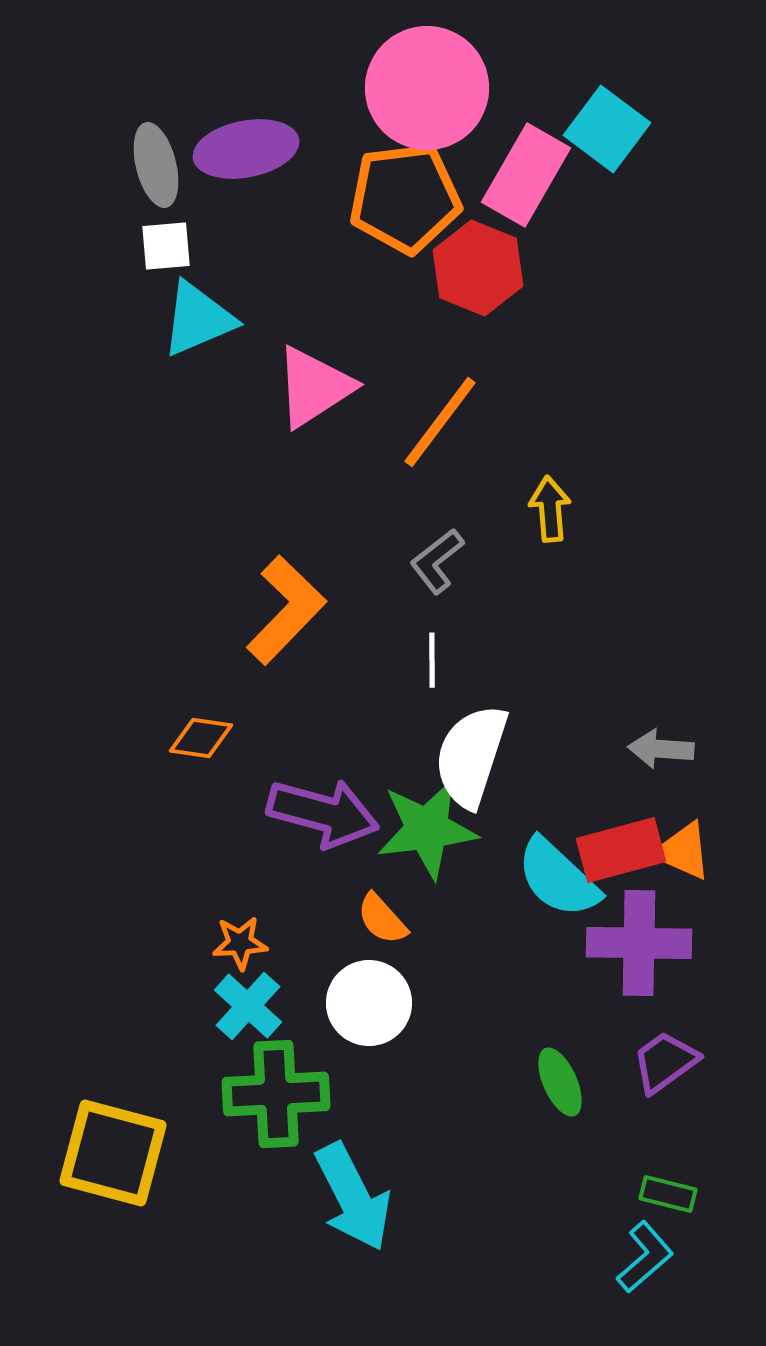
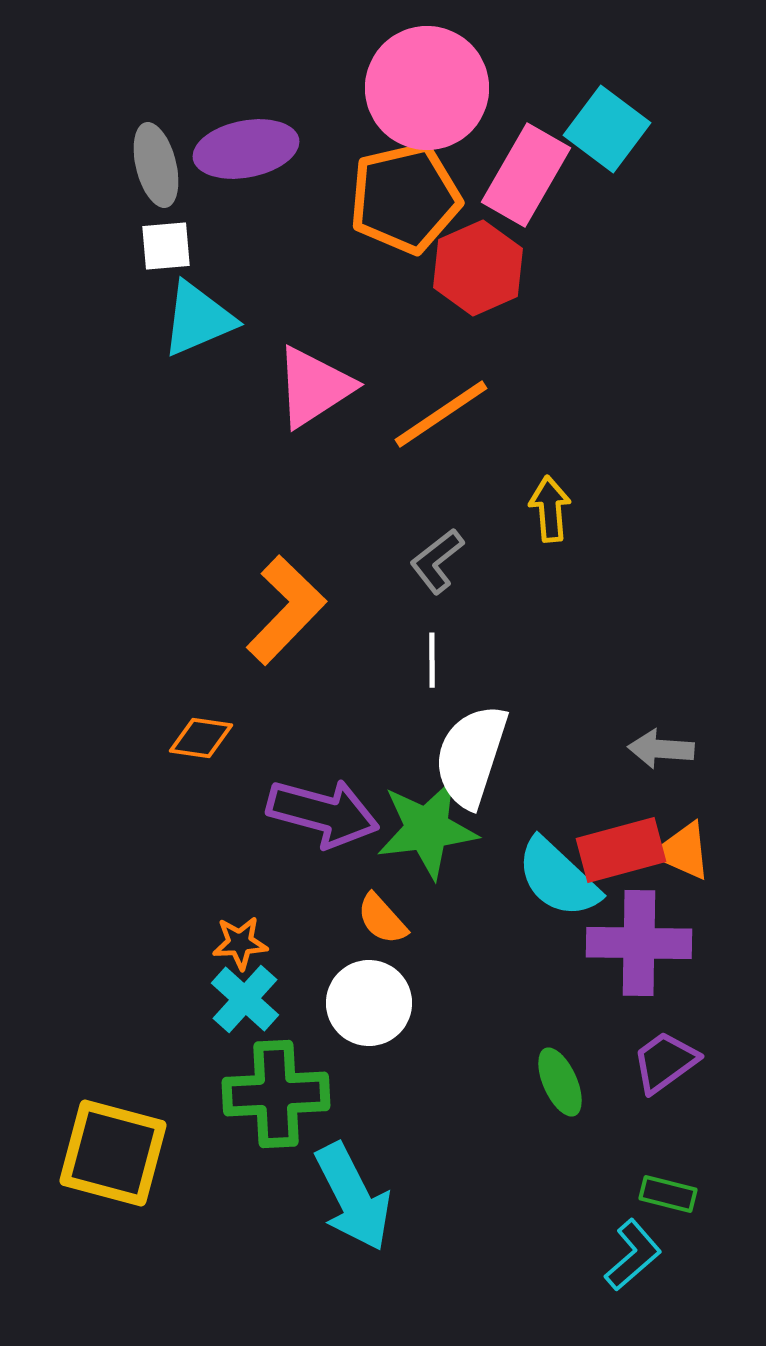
orange pentagon: rotated 6 degrees counterclockwise
red hexagon: rotated 14 degrees clockwise
orange line: moved 1 px right, 8 px up; rotated 19 degrees clockwise
cyan cross: moved 3 px left, 7 px up
cyan L-shape: moved 12 px left, 2 px up
